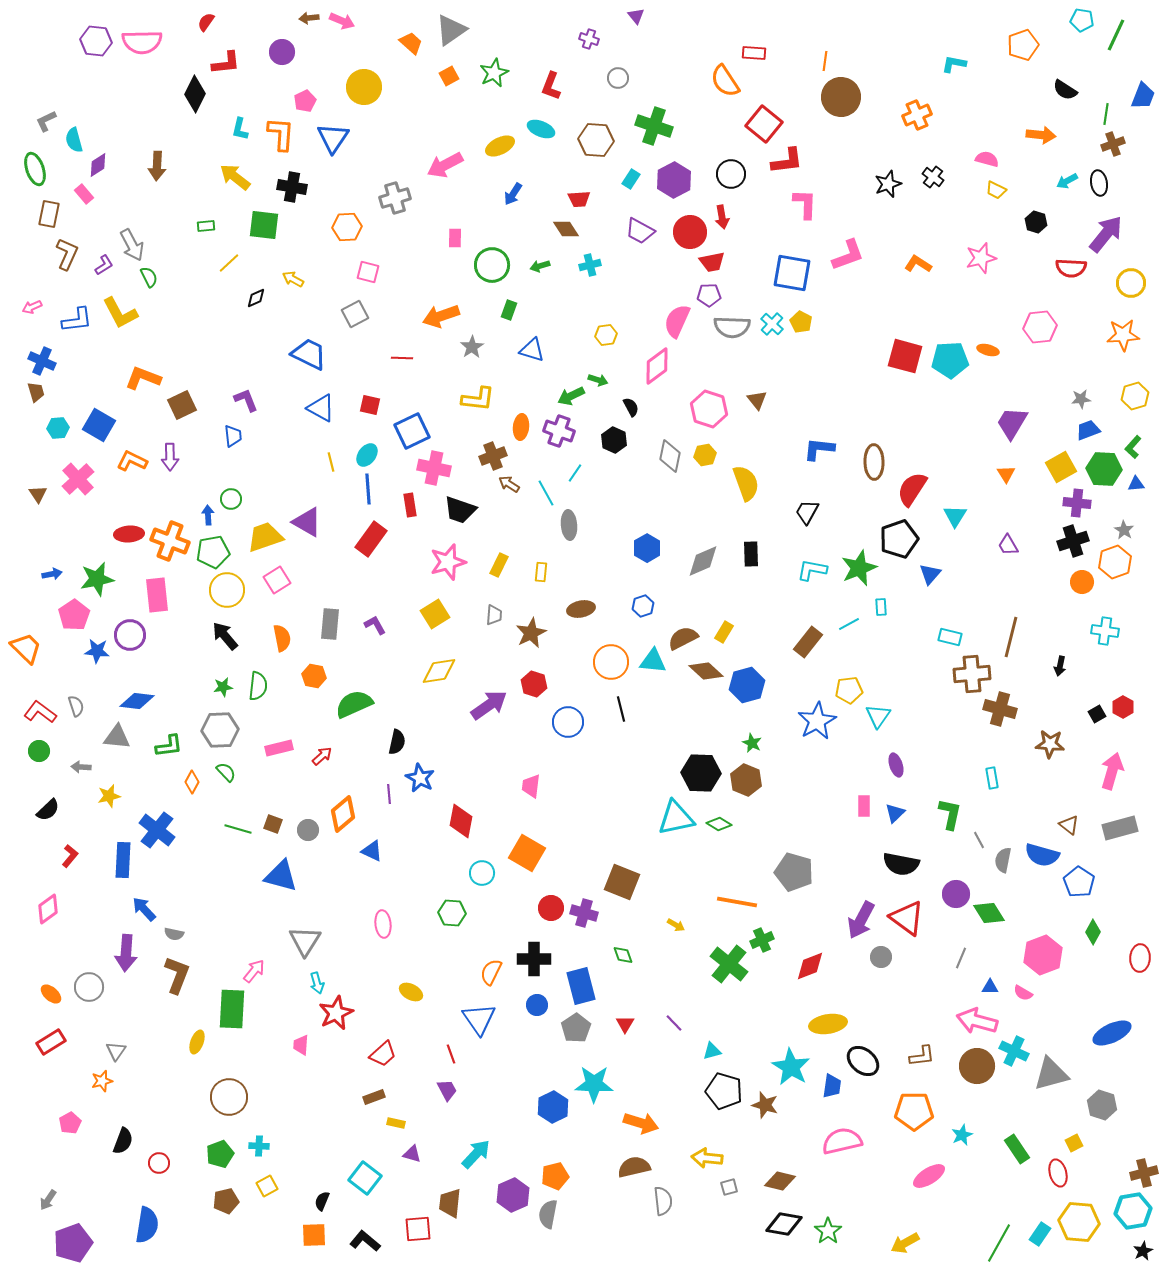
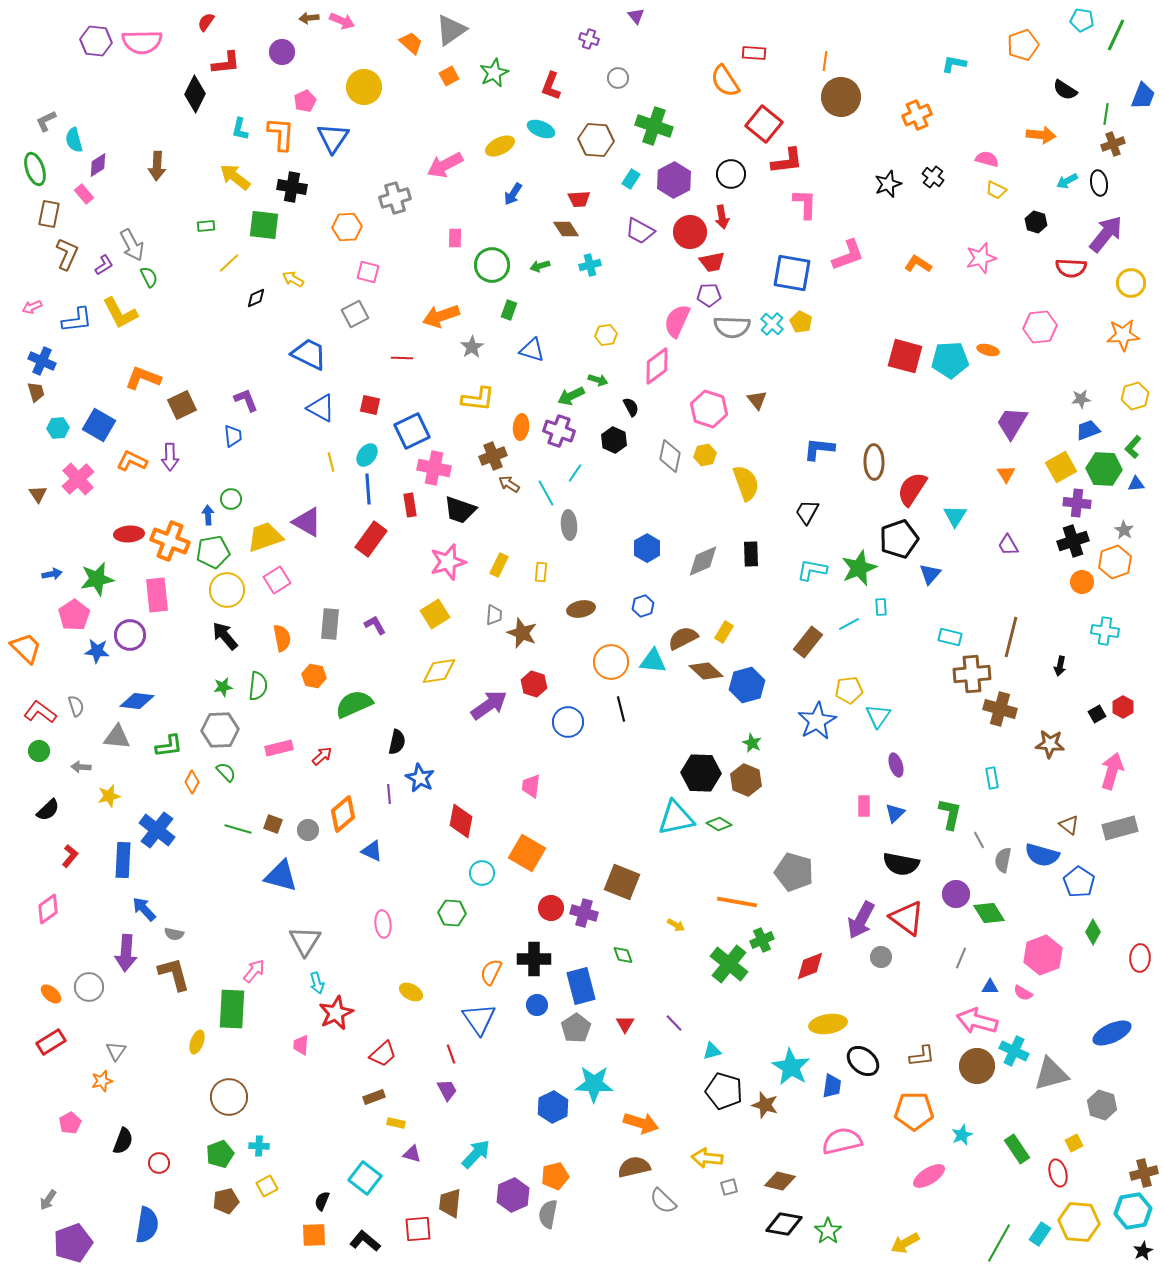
brown star at (531, 633): moved 9 px left; rotated 24 degrees counterclockwise
brown L-shape at (177, 975): moved 3 px left, 1 px up; rotated 36 degrees counterclockwise
gray semicircle at (663, 1201): rotated 140 degrees clockwise
